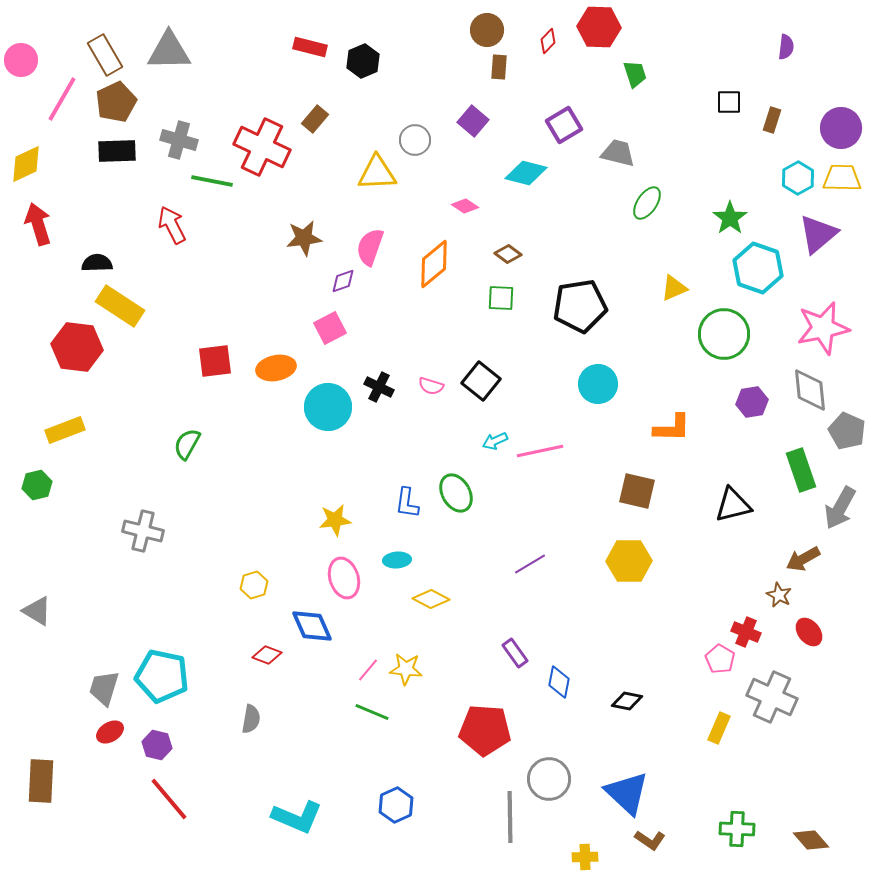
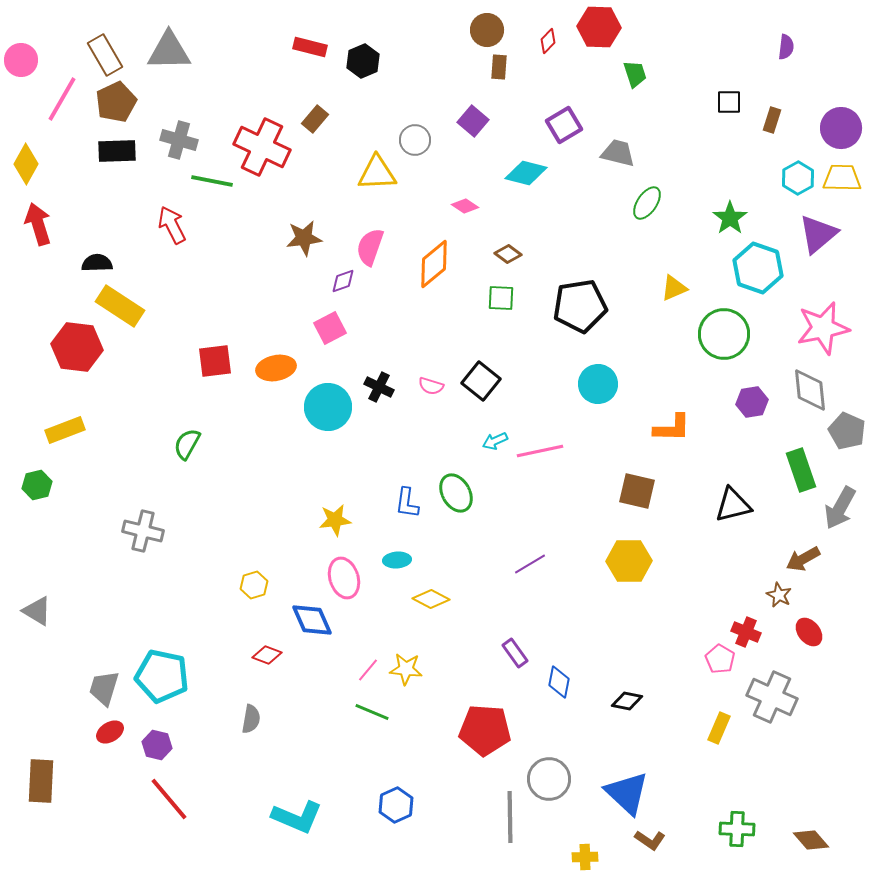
yellow diamond at (26, 164): rotated 36 degrees counterclockwise
blue diamond at (312, 626): moved 6 px up
